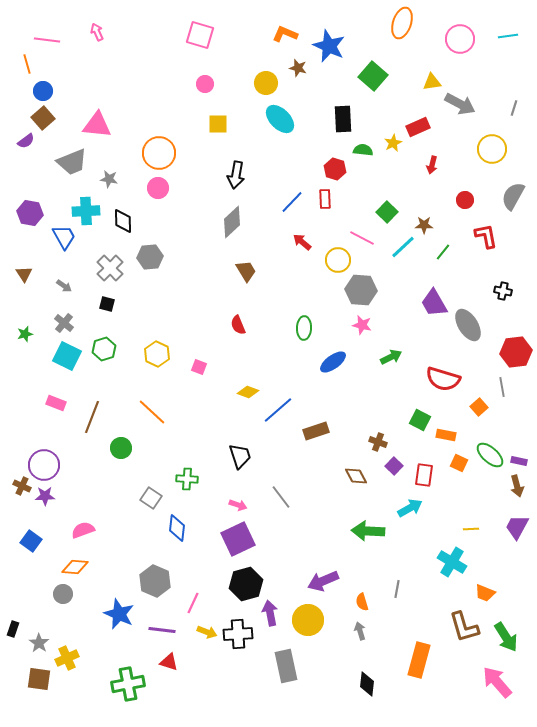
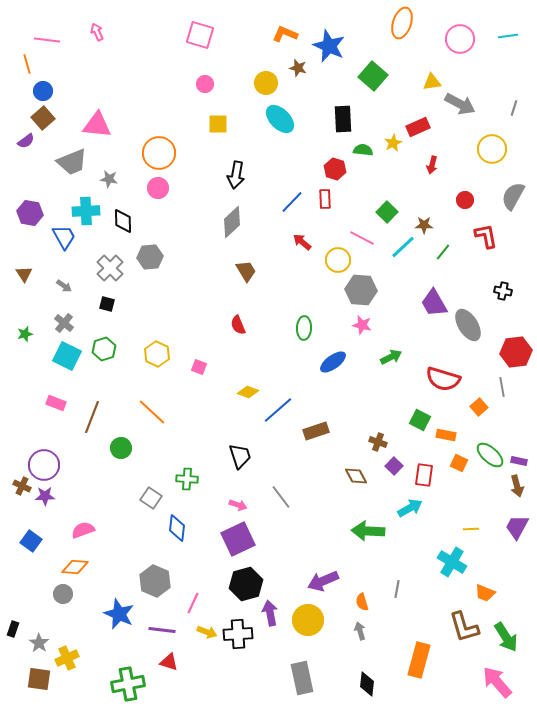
gray rectangle at (286, 666): moved 16 px right, 12 px down
